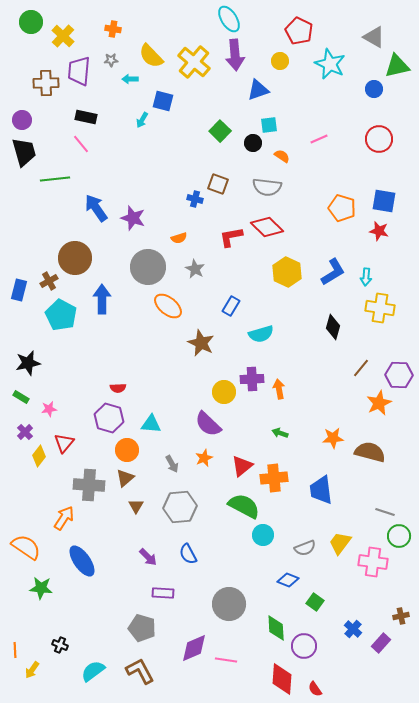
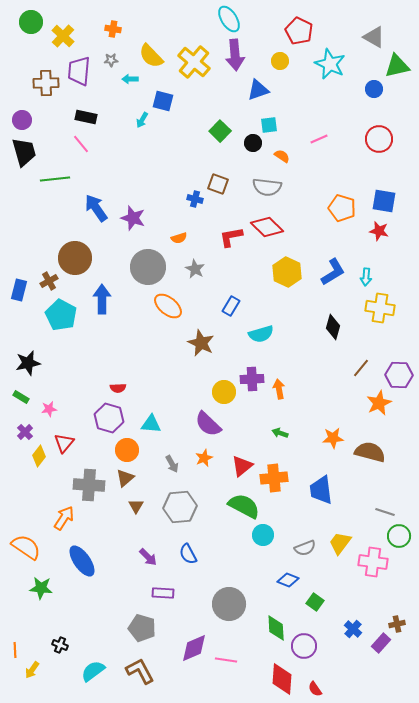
brown cross at (401, 616): moved 4 px left, 8 px down
